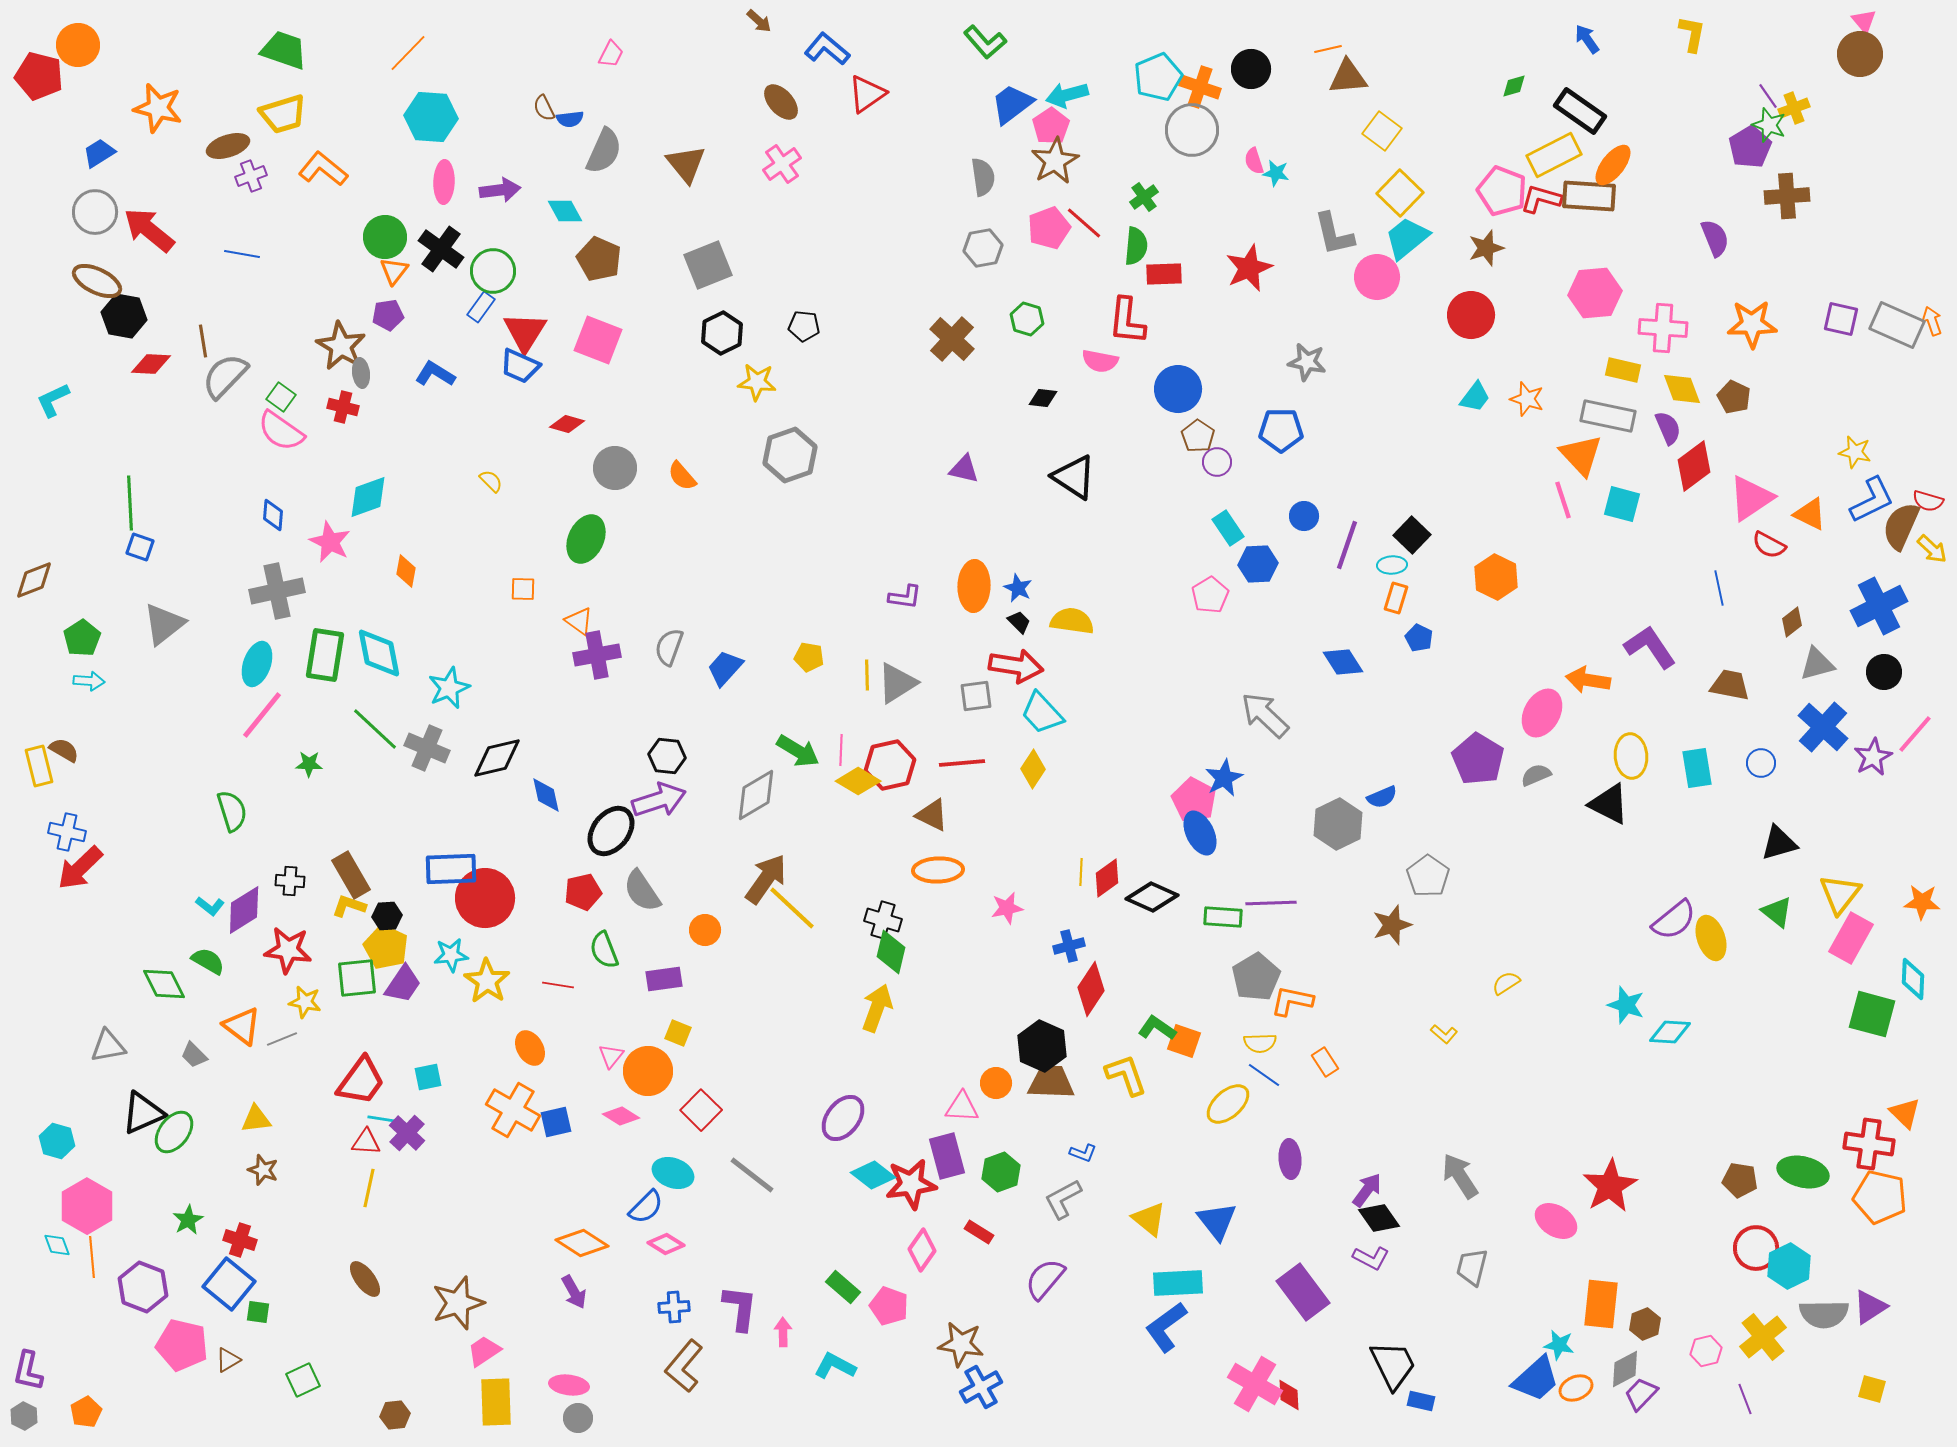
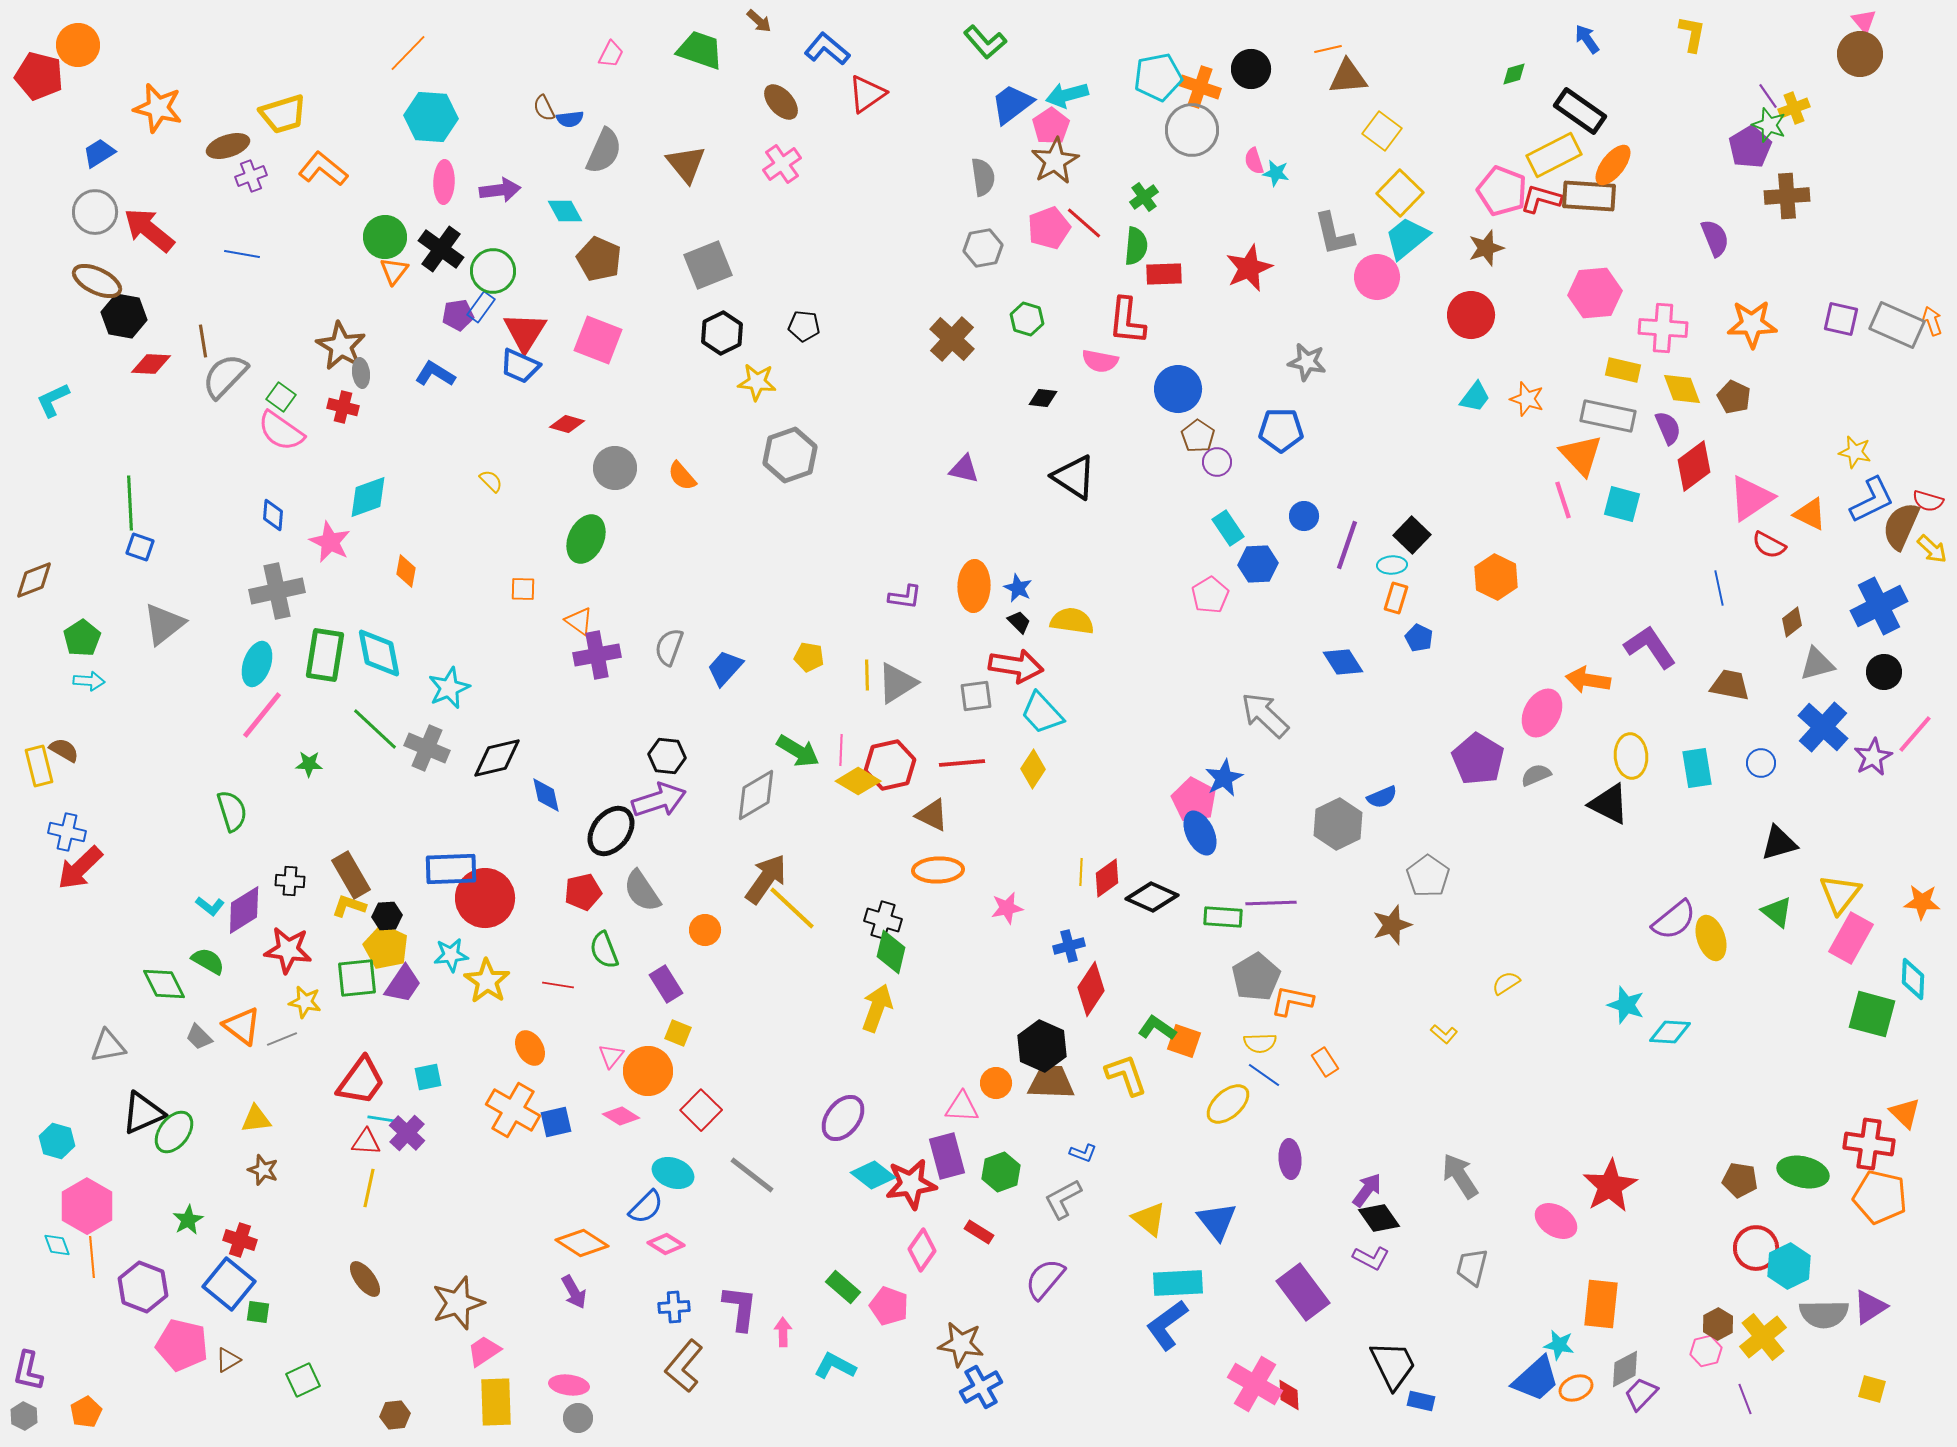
green trapezoid at (284, 50): moved 416 px right
cyan pentagon at (1158, 77): rotated 12 degrees clockwise
green diamond at (1514, 86): moved 12 px up
purple pentagon at (388, 315): moved 70 px right
purple rectangle at (664, 979): moved 2 px right, 5 px down; rotated 66 degrees clockwise
gray trapezoid at (194, 1055): moved 5 px right, 18 px up
brown hexagon at (1645, 1324): moved 73 px right; rotated 8 degrees counterclockwise
blue L-shape at (1166, 1327): moved 1 px right, 2 px up
